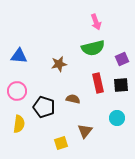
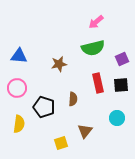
pink arrow: rotated 70 degrees clockwise
pink circle: moved 3 px up
brown semicircle: rotated 80 degrees clockwise
